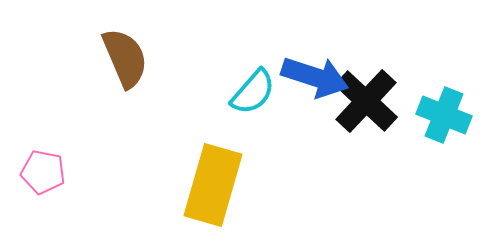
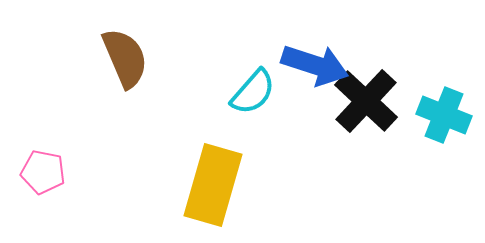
blue arrow: moved 12 px up
